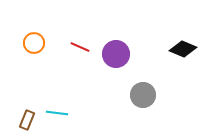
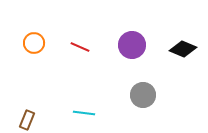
purple circle: moved 16 px right, 9 px up
cyan line: moved 27 px right
